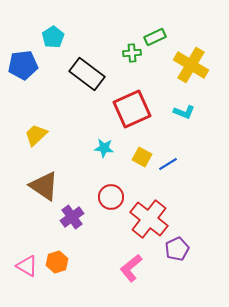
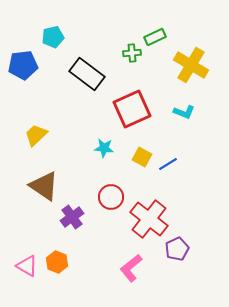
cyan pentagon: rotated 20 degrees clockwise
orange hexagon: rotated 20 degrees counterclockwise
